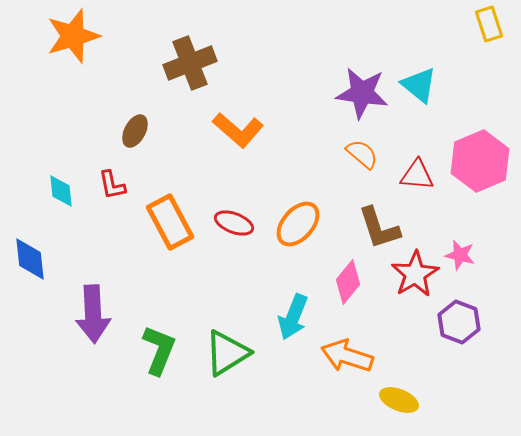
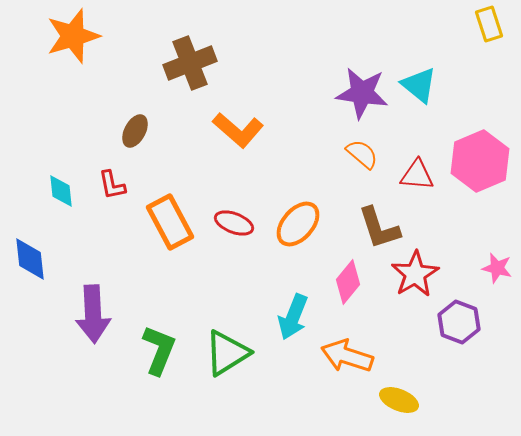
pink star: moved 37 px right, 13 px down
